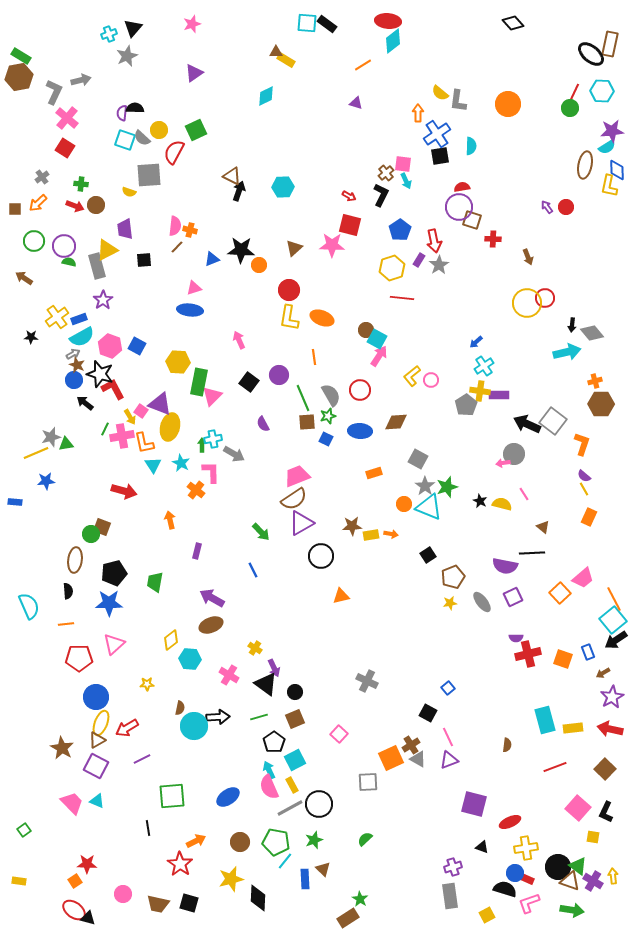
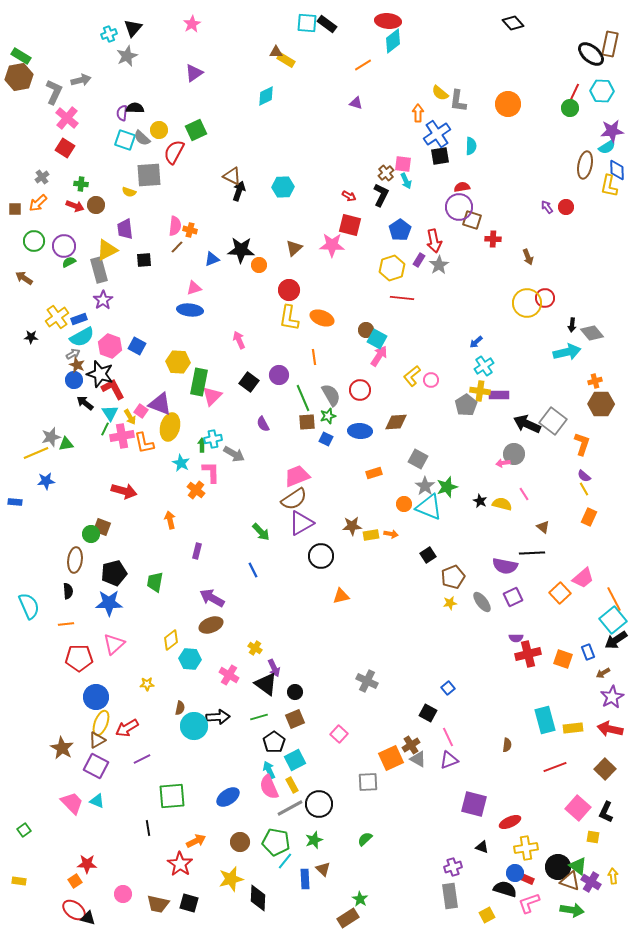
pink star at (192, 24): rotated 12 degrees counterclockwise
green semicircle at (69, 262): rotated 40 degrees counterclockwise
gray rectangle at (97, 266): moved 2 px right, 4 px down
cyan triangle at (153, 465): moved 43 px left, 52 px up
purple cross at (593, 881): moved 2 px left, 1 px down
